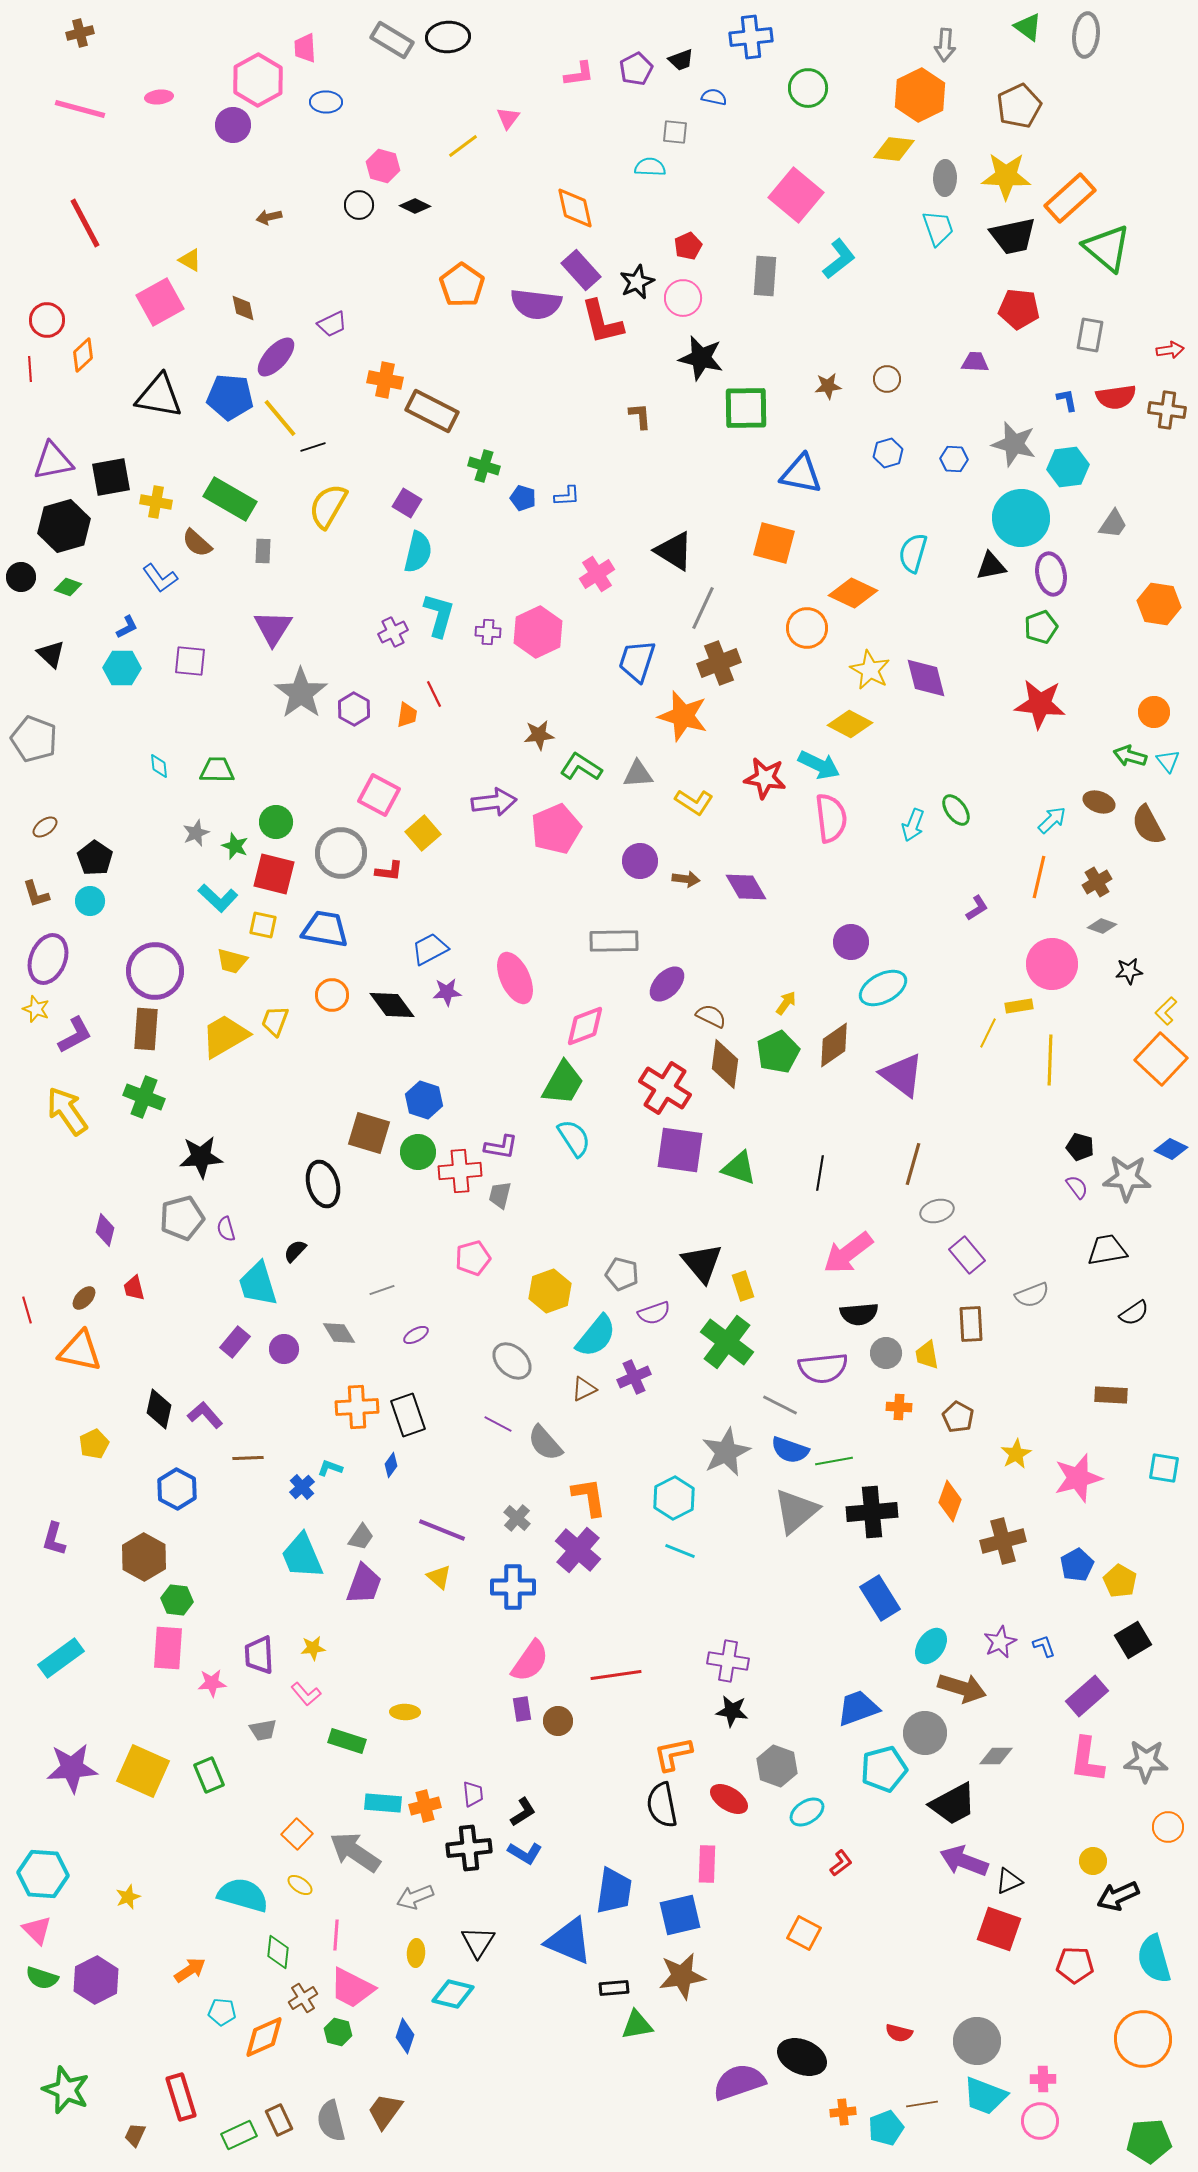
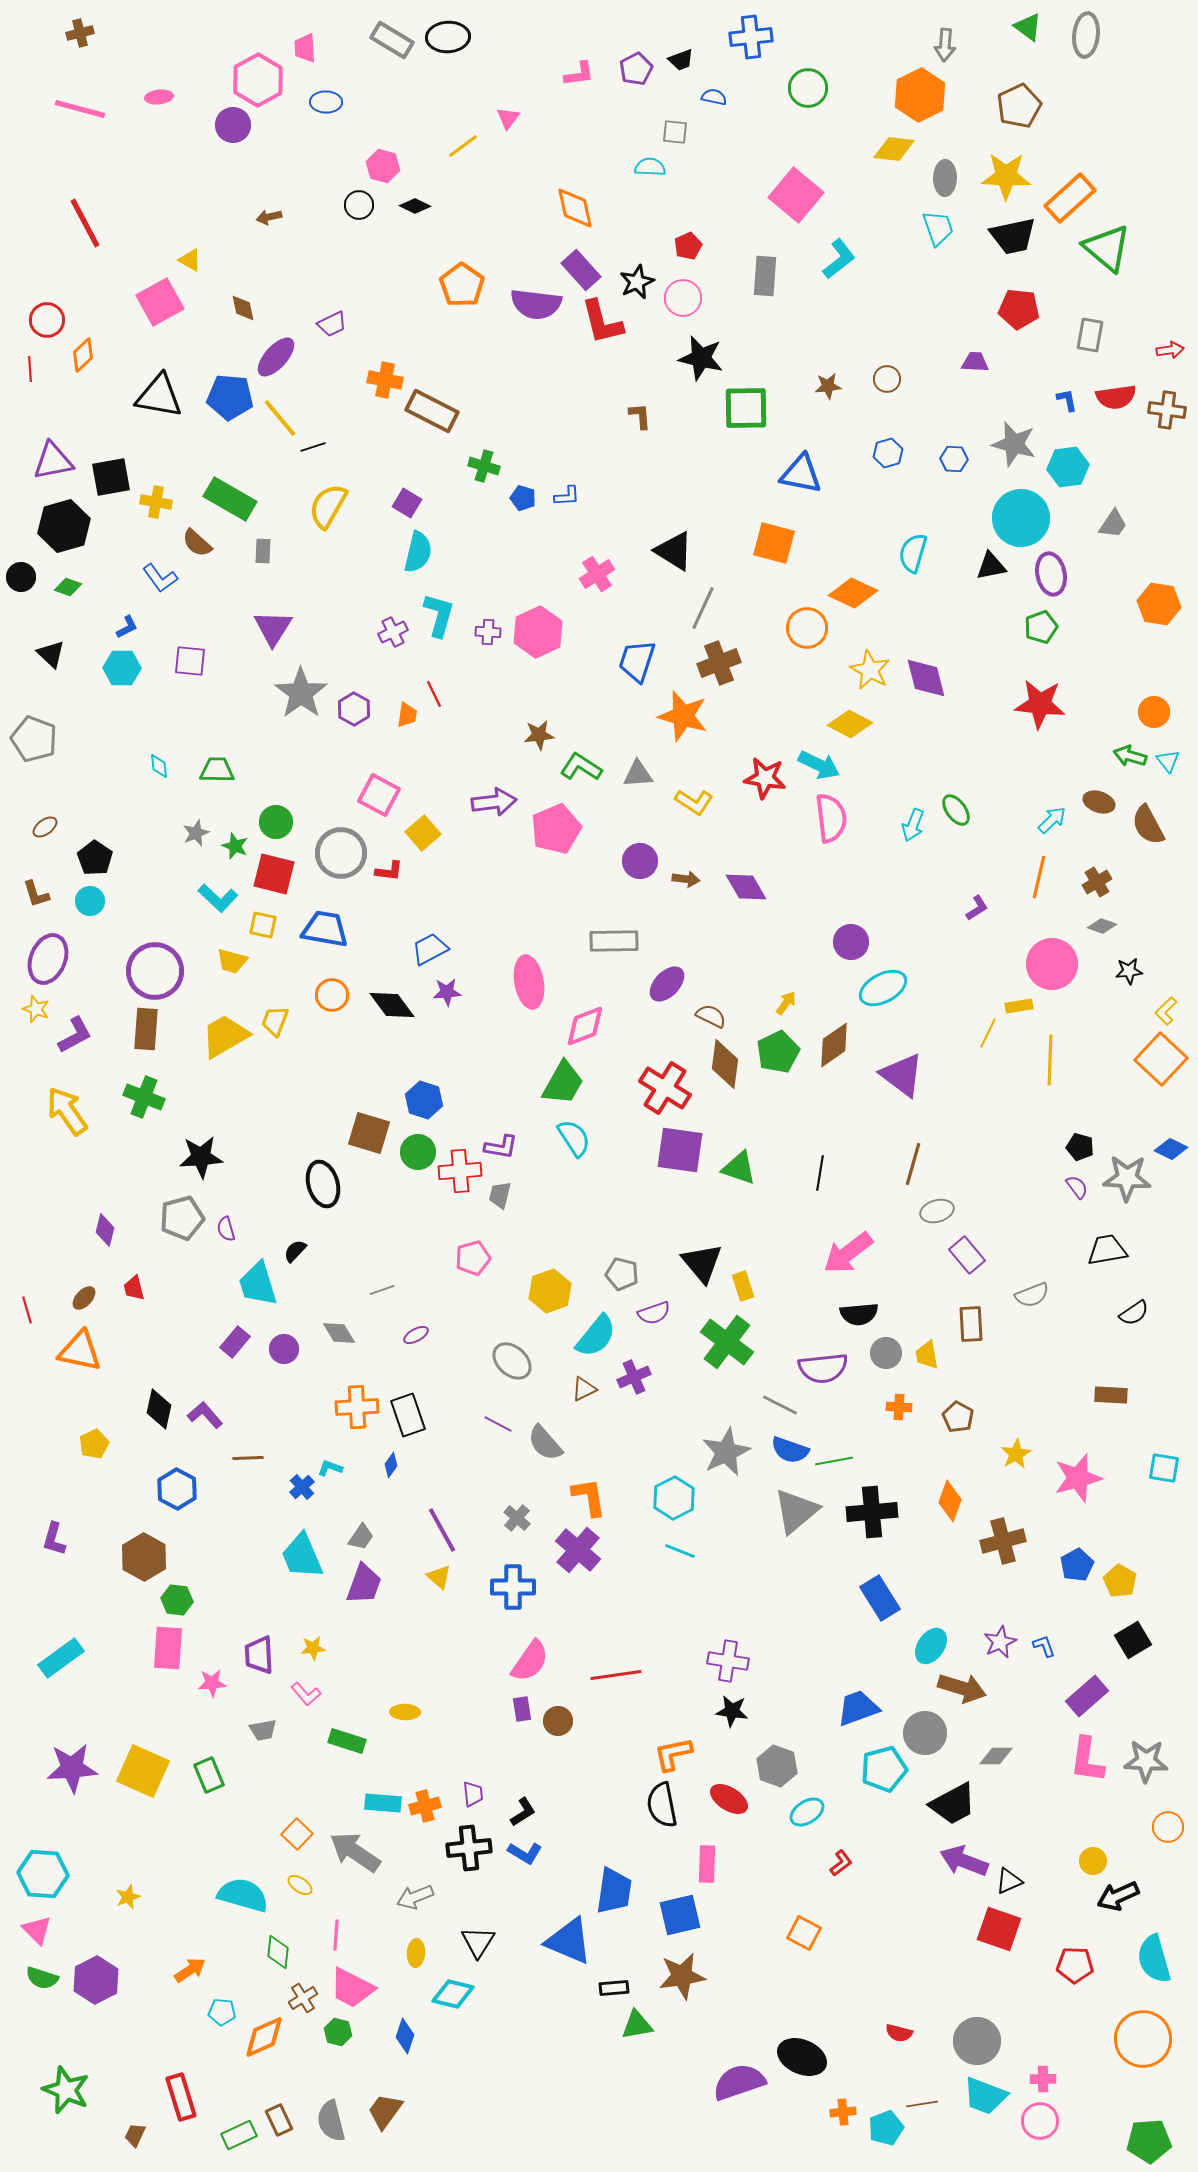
pink ellipse at (515, 978): moved 14 px right, 4 px down; rotated 15 degrees clockwise
purple line at (442, 1530): rotated 39 degrees clockwise
